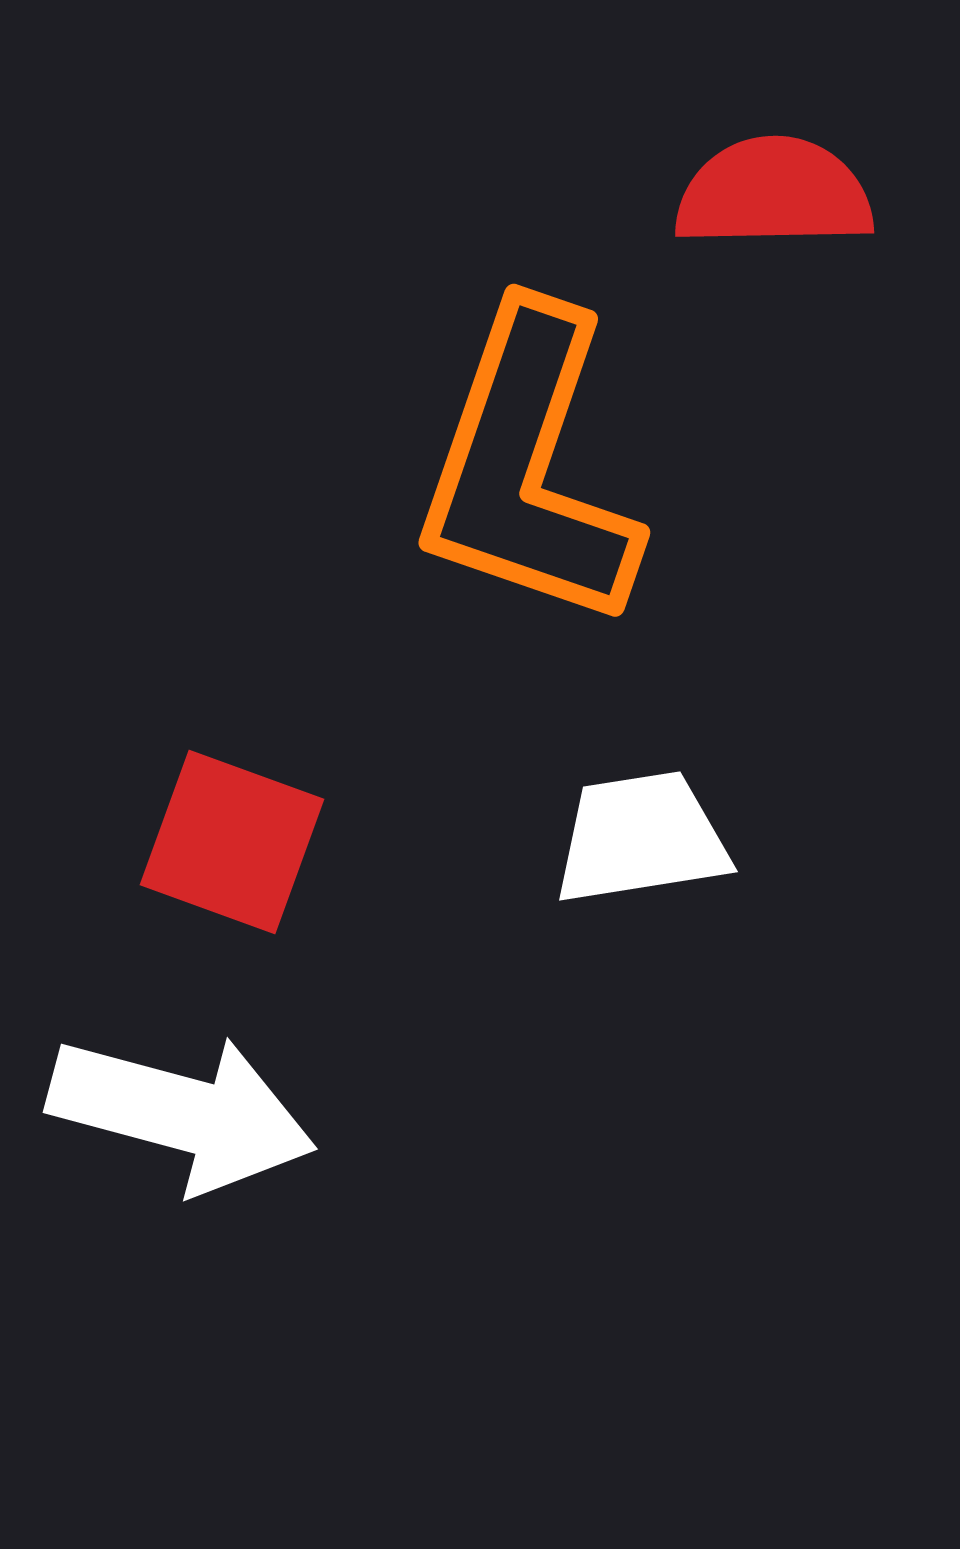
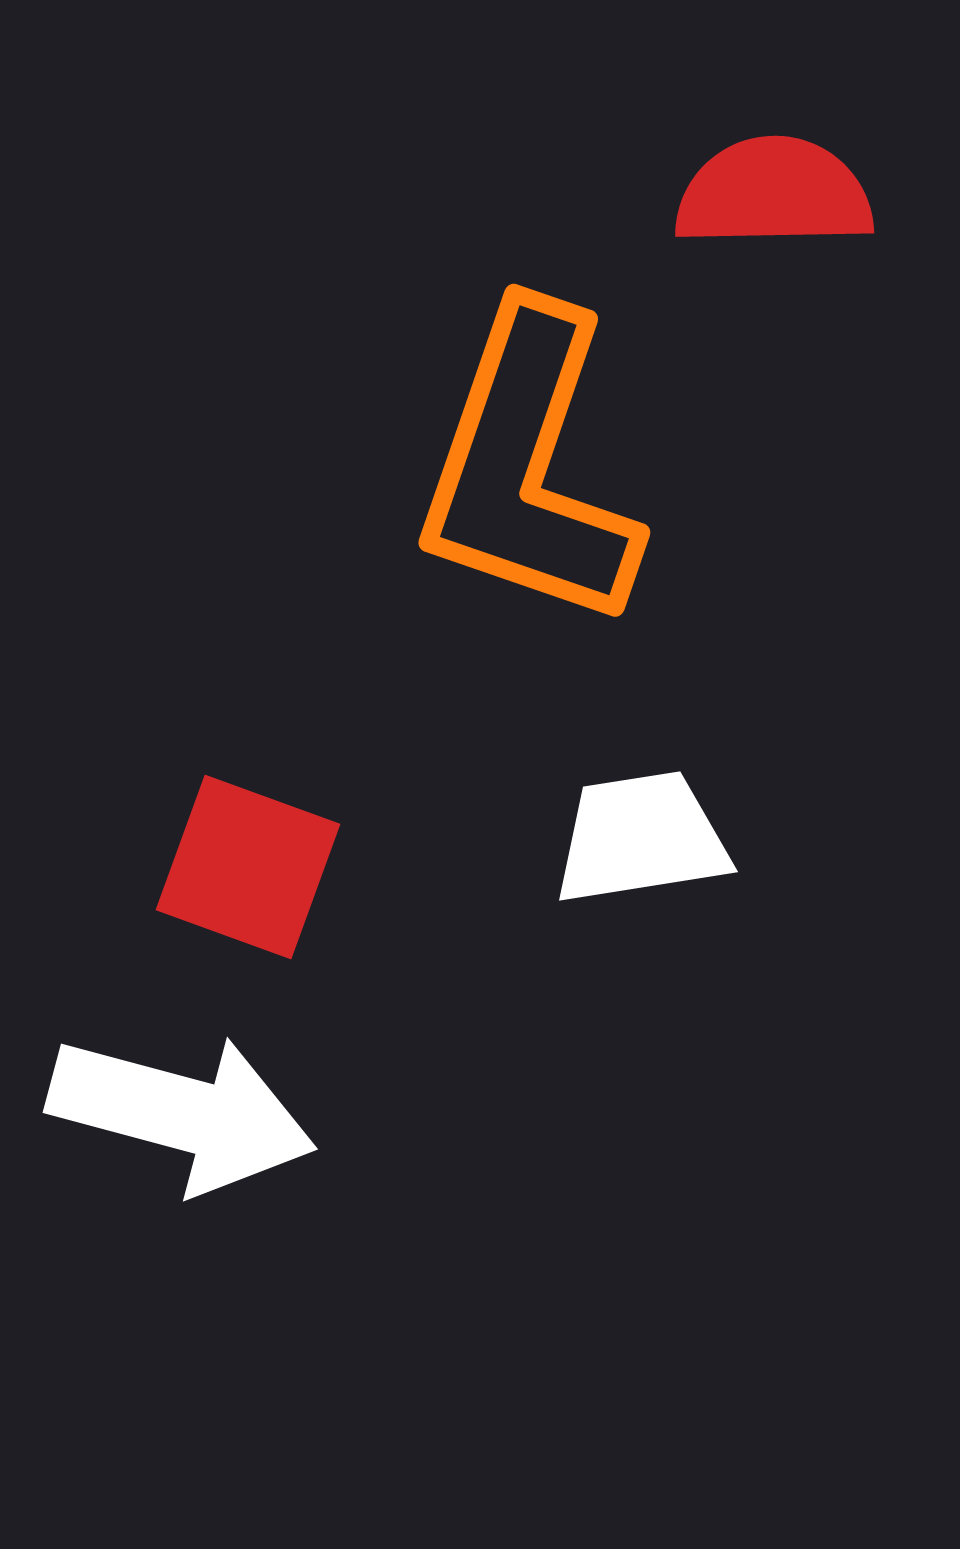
red square: moved 16 px right, 25 px down
